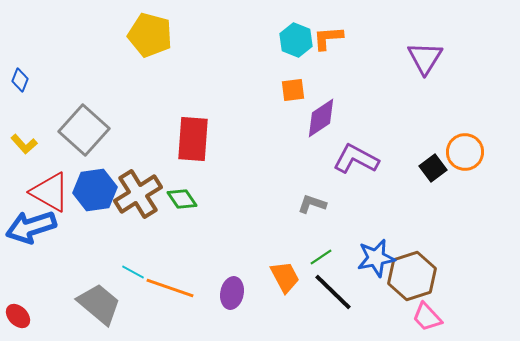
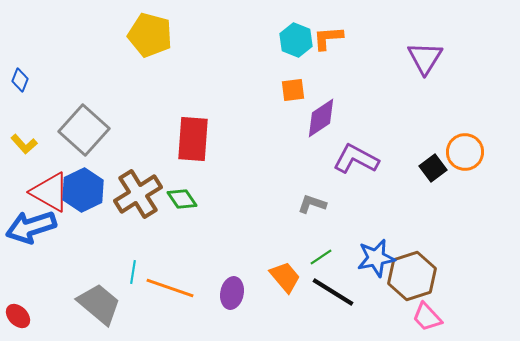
blue hexagon: moved 12 px left; rotated 18 degrees counterclockwise
cyan line: rotated 70 degrees clockwise
orange trapezoid: rotated 12 degrees counterclockwise
black line: rotated 12 degrees counterclockwise
